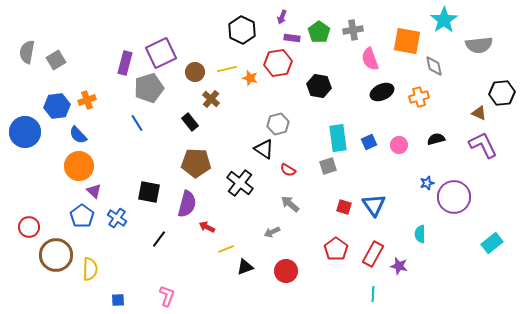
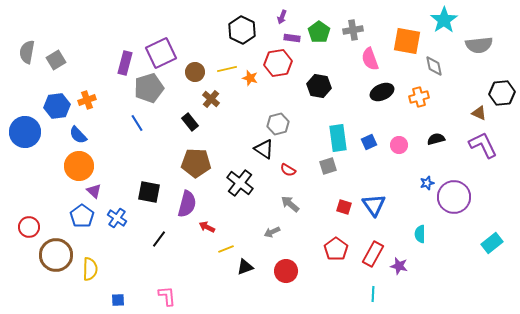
pink L-shape at (167, 296): rotated 25 degrees counterclockwise
